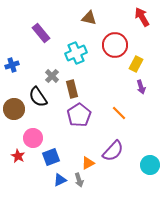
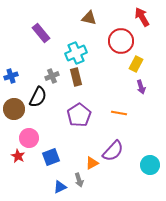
red circle: moved 6 px right, 4 px up
blue cross: moved 1 px left, 11 px down
gray cross: rotated 24 degrees clockwise
brown rectangle: moved 4 px right, 12 px up
black semicircle: rotated 120 degrees counterclockwise
orange line: rotated 35 degrees counterclockwise
pink circle: moved 4 px left
orange triangle: moved 4 px right
blue triangle: moved 7 px down
